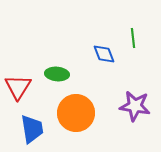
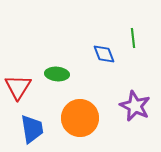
purple star: rotated 16 degrees clockwise
orange circle: moved 4 px right, 5 px down
